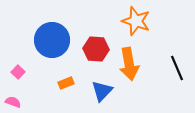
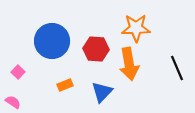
orange star: moved 7 px down; rotated 20 degrees counterclockwise
blue circle: moved 1 px down
orange rectangle: moved 1 px left, 2 px down
blue triangle: moved 1 px down
pink semicircle: rotated 14 degrees clockwise
